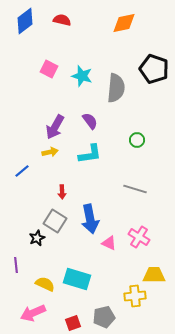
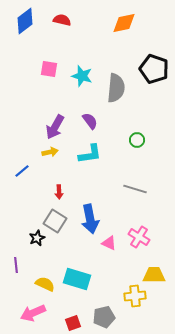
pink square: rotated 18 degrees counterclockwise
red arrow: moved 3 px left
